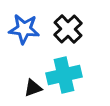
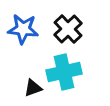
blue star: moved 1 px left
cyan cross: moved 3 px up
